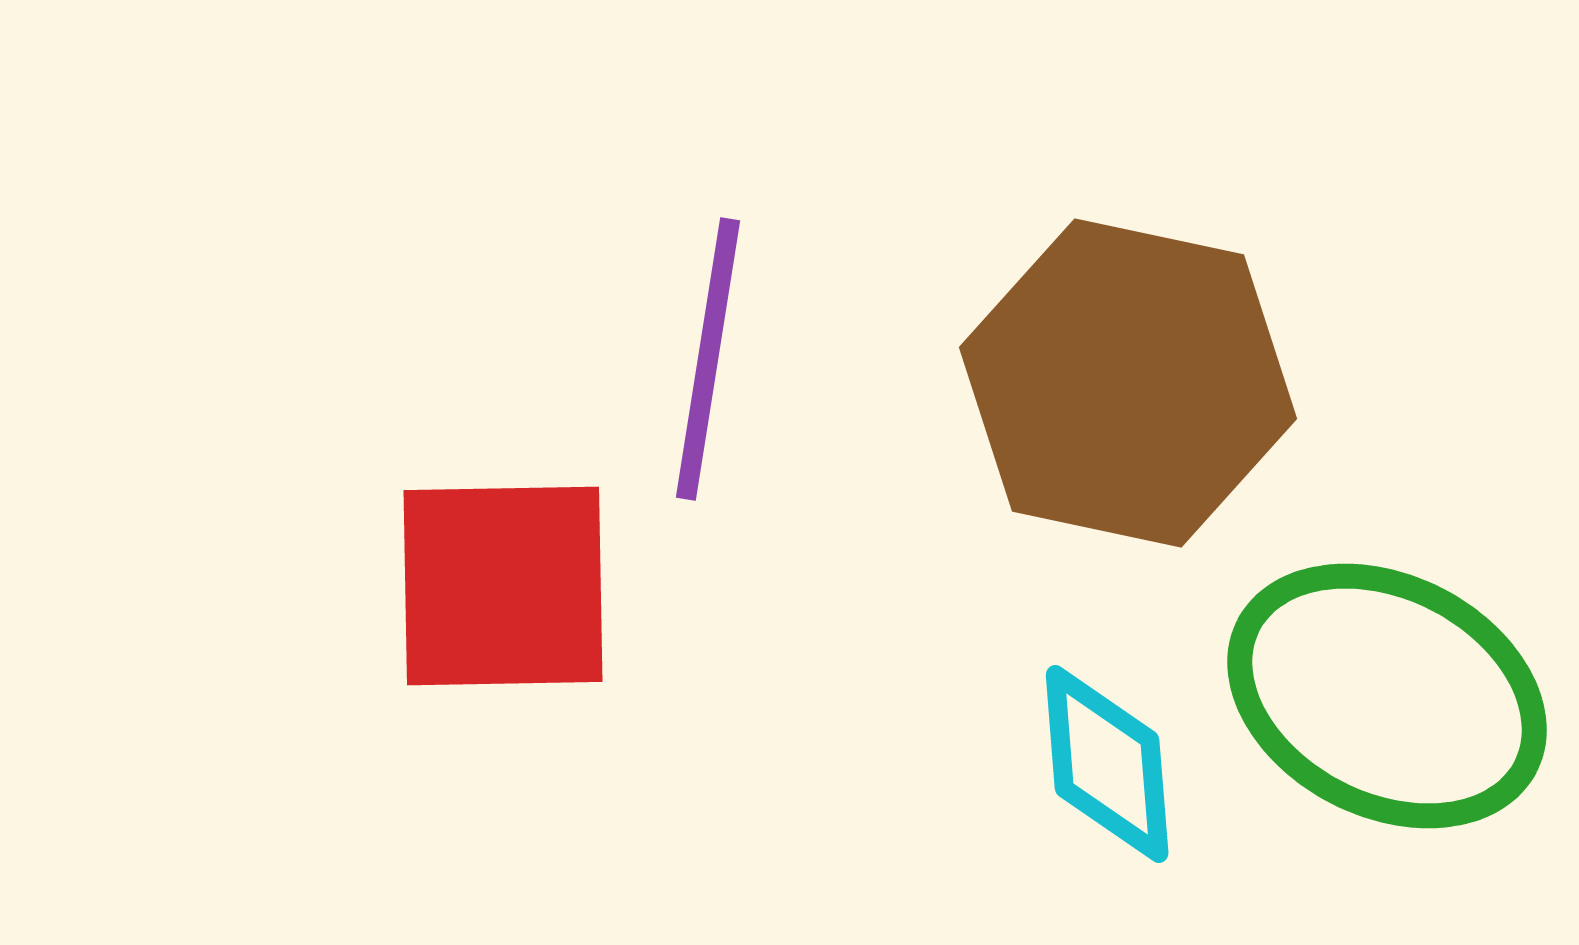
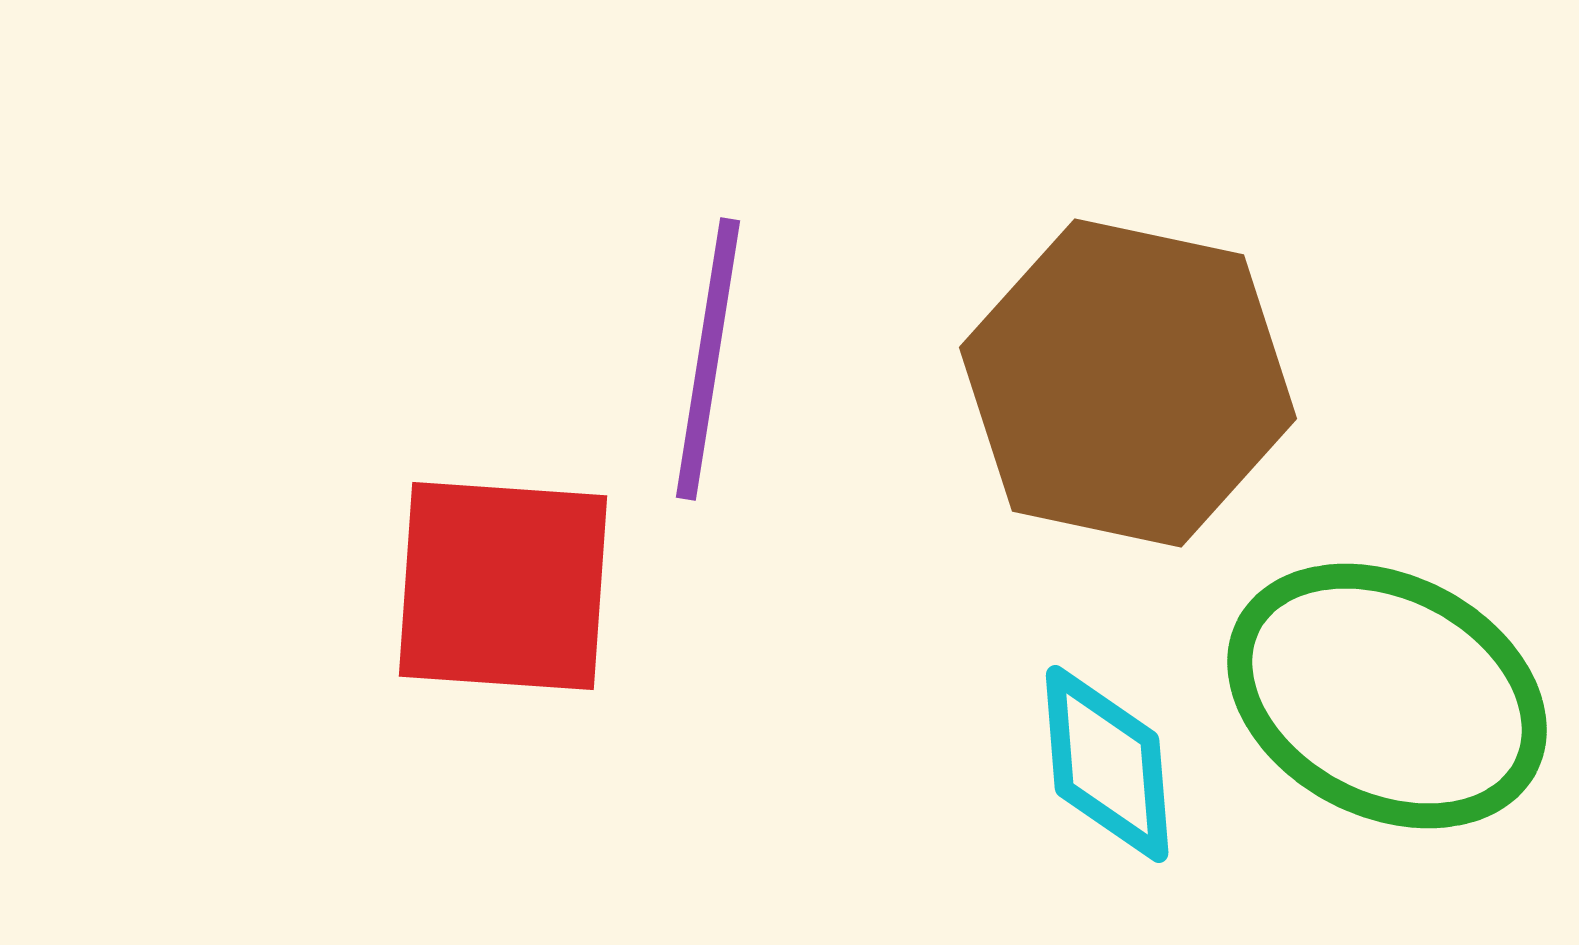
red square: rotated 5 degrees clockwise
